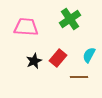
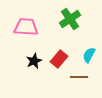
red rectangle: moved 1 px right, 1 px down
